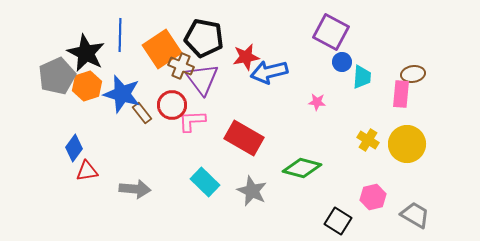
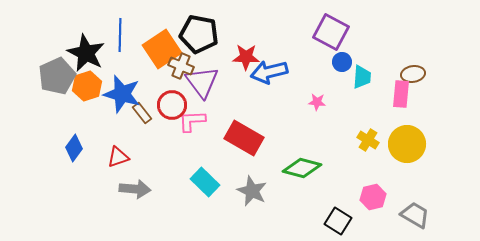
black pentagon: moved 5 px left, 4 px up
red star: rotated 12 degrees clockwise
purple triangle: moved 3 px down
red triangle: moved 31 px right, 14 px up; rotated 10 degrees counterclockwise
